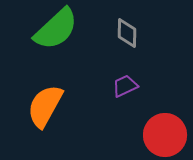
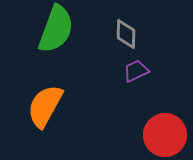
green semicircle: rotated 27 degrees counterclockwise
gray diamond: moved 1 px left, 1 px down
purple trapezoid: moved 11 px right, 15 px up
